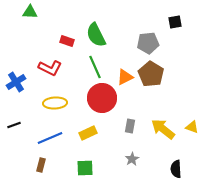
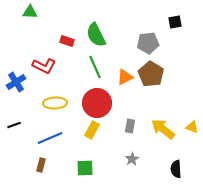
red L-shape: moved 6 px left, 2 px up
red circle: moved 5 px left, 5 px down
yellow rectangle: moved 4 px right, 3 px up; rotated 36 degrees counterclockwise
